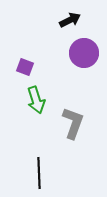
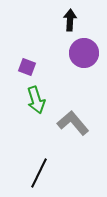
black arrow: rotated 60 degrees counterclockwise
purple square: moved 2 px right
gray L-shape: rotated 60 degrees counterclockwise
black line: rotated 28 degrees clockwise
